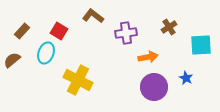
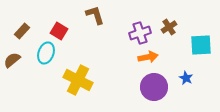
brown L-shape: moved 2 px right, 1 px up; rotated 35 degrees clockwise
purple cross: moved 14 px right; rotated 10 degrees counterclockwise
